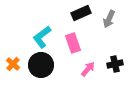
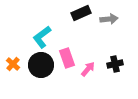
gray arrow: rotated 120 degrees counterclockwise
pink rectangle: moved 6 px left, 15 px down
